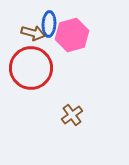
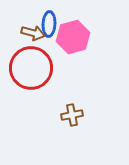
pink hexagon: moved 1 px right, 2 px down
brown cross: rotated 25 degrees clockwise
